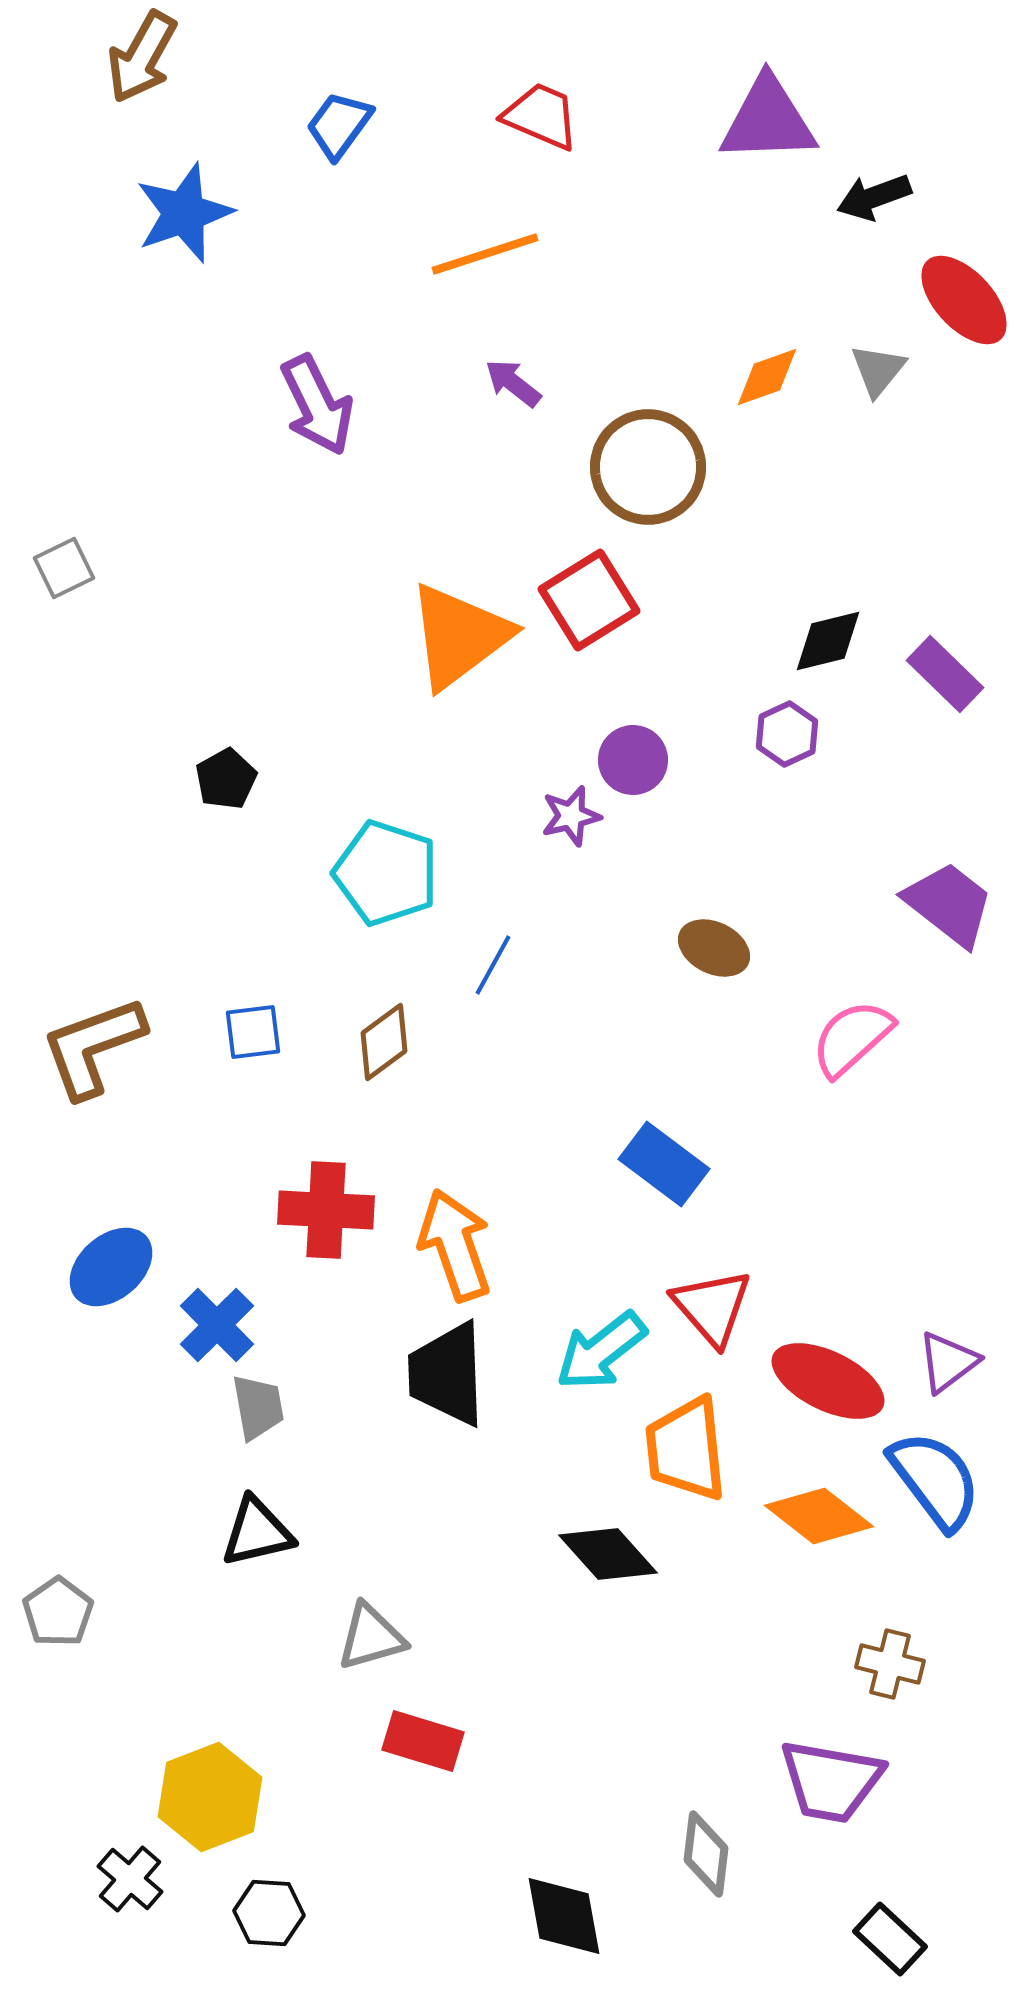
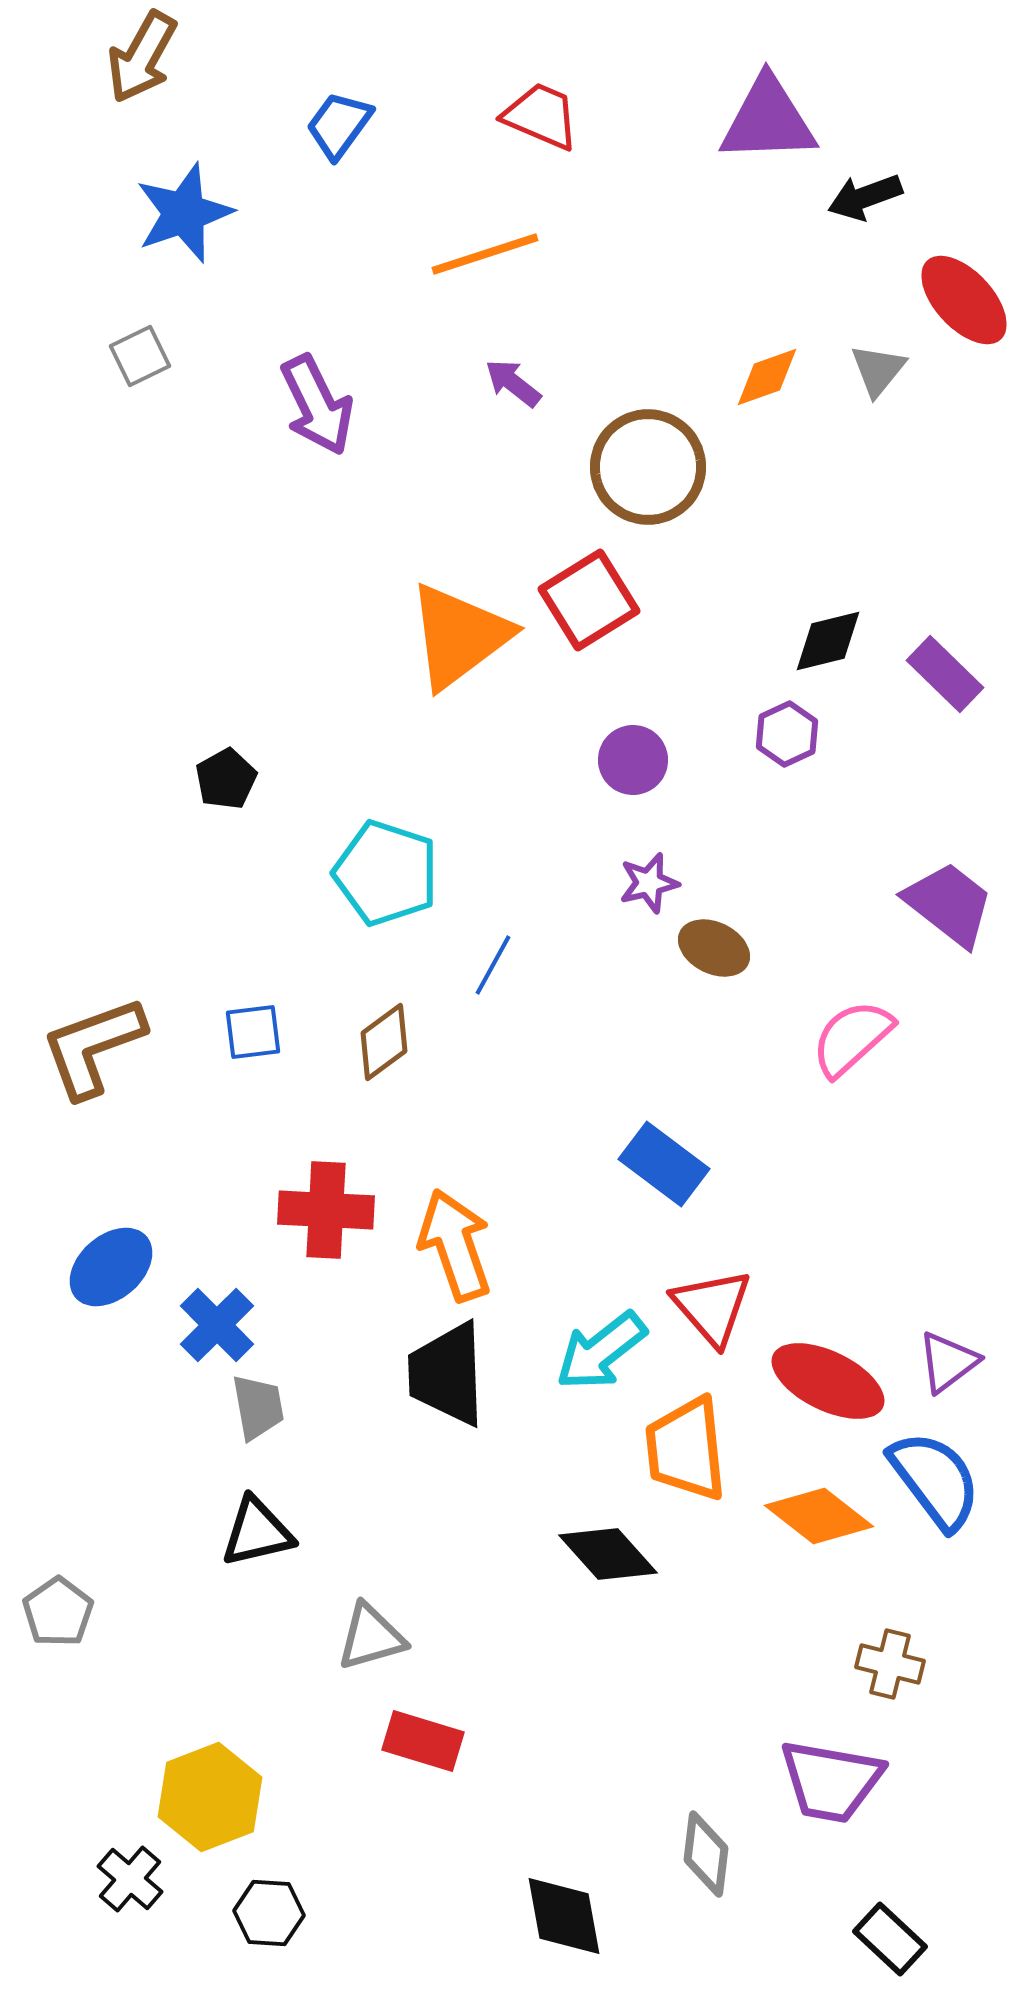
black arrow at (874, 197): moved 9 px left
gray square at (64, 568): moved 76 px right, 212 px up
purple star at (571, 816): moved 78 px right, 67 px down
